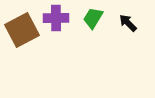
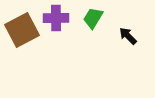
black arrow: moved 13 px down
